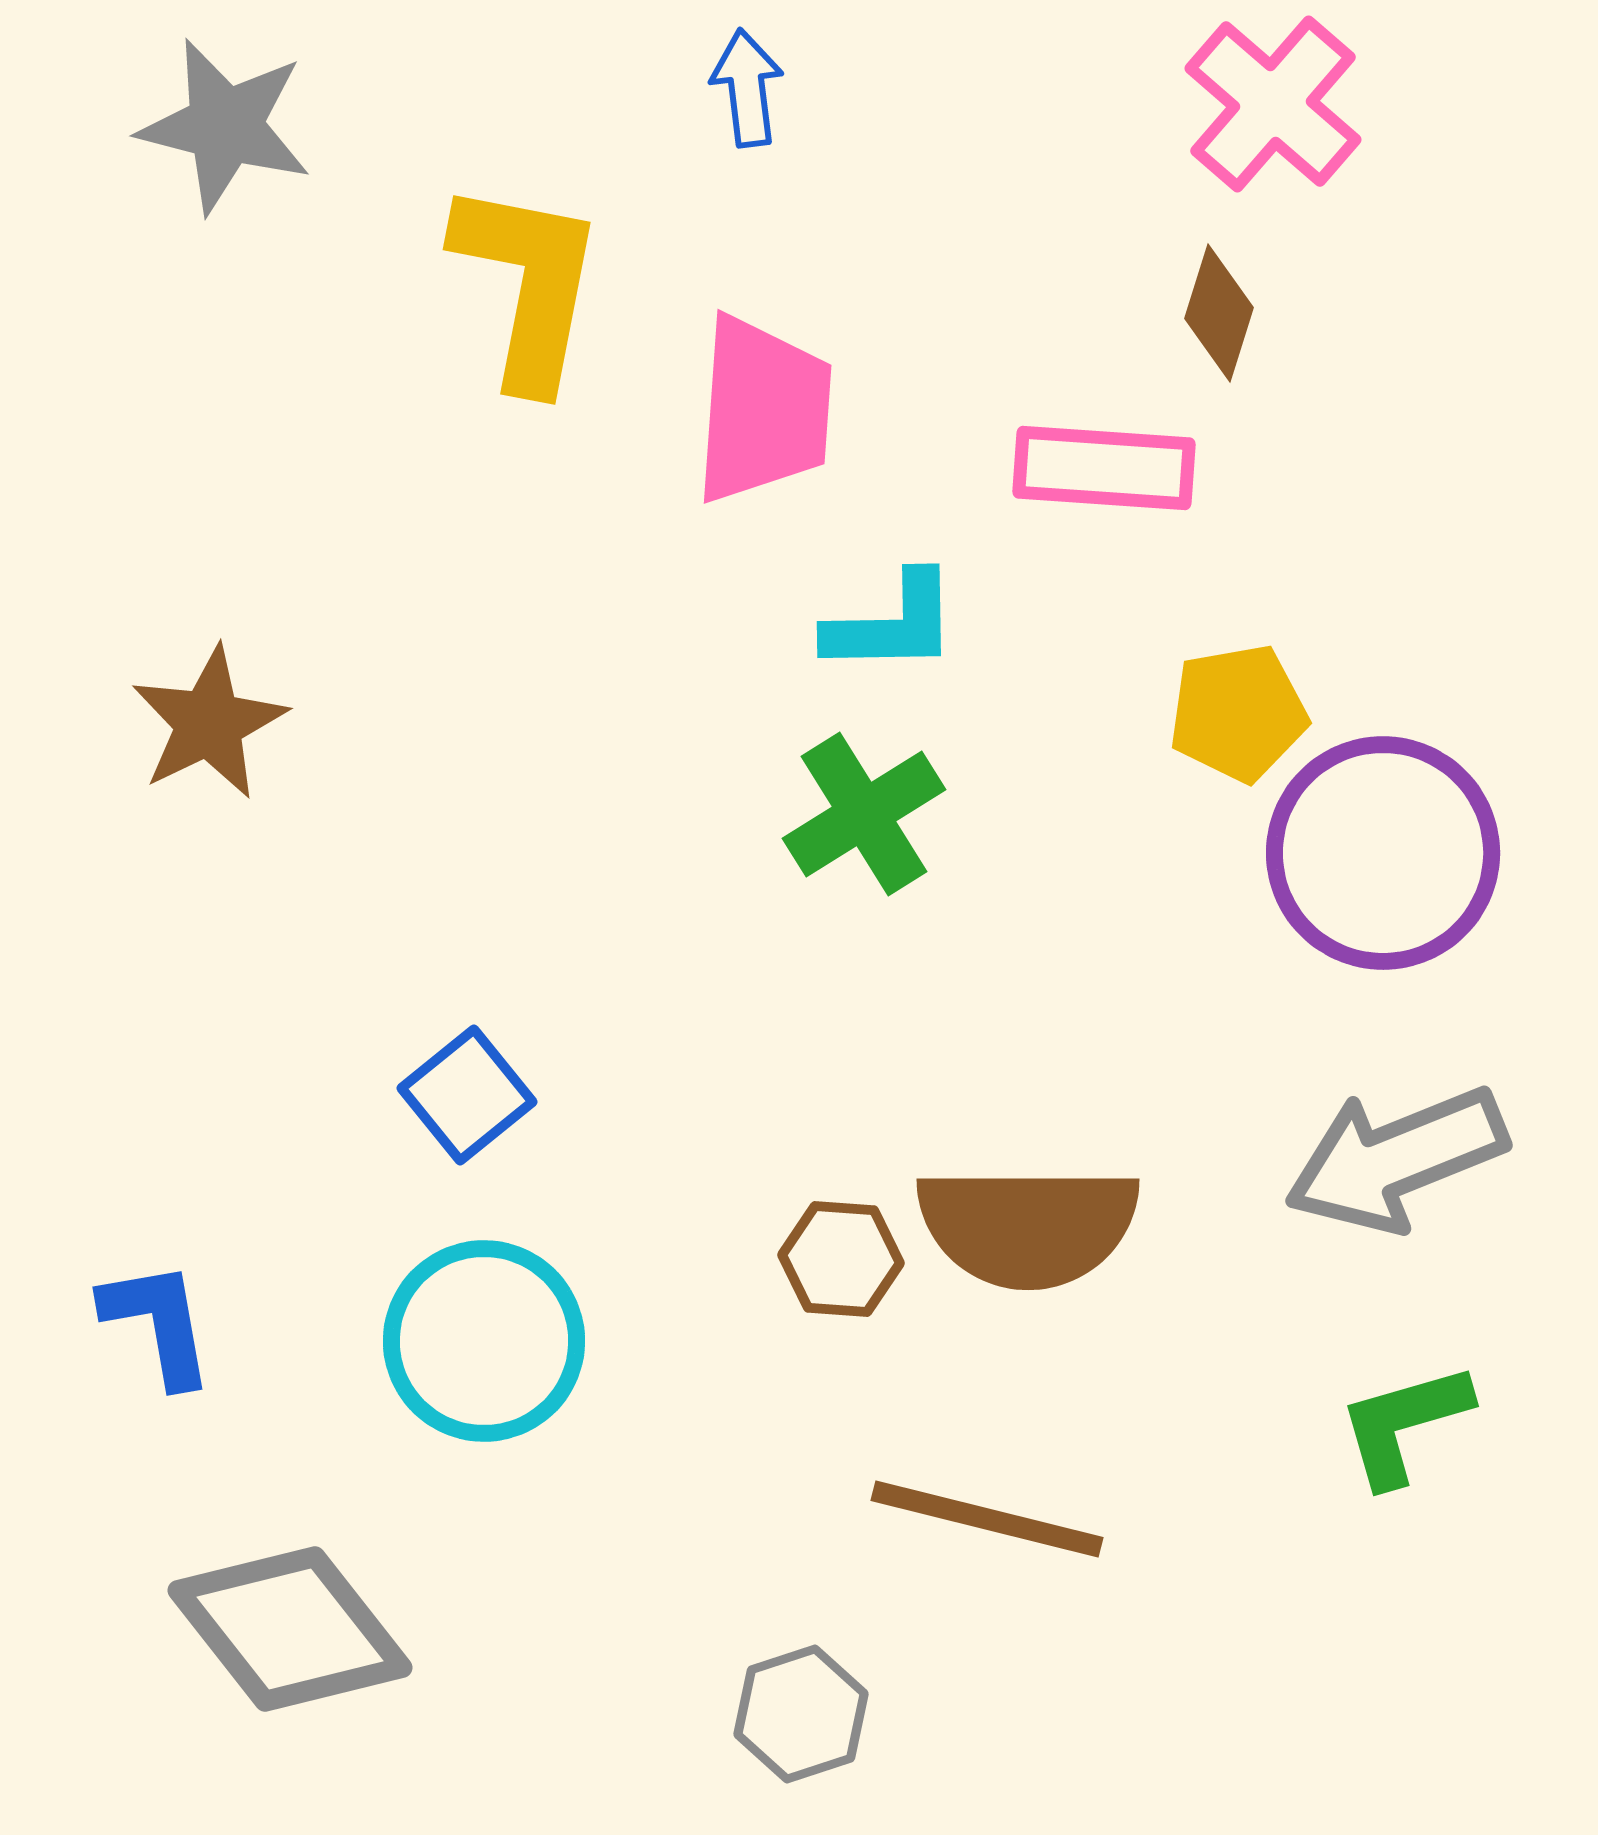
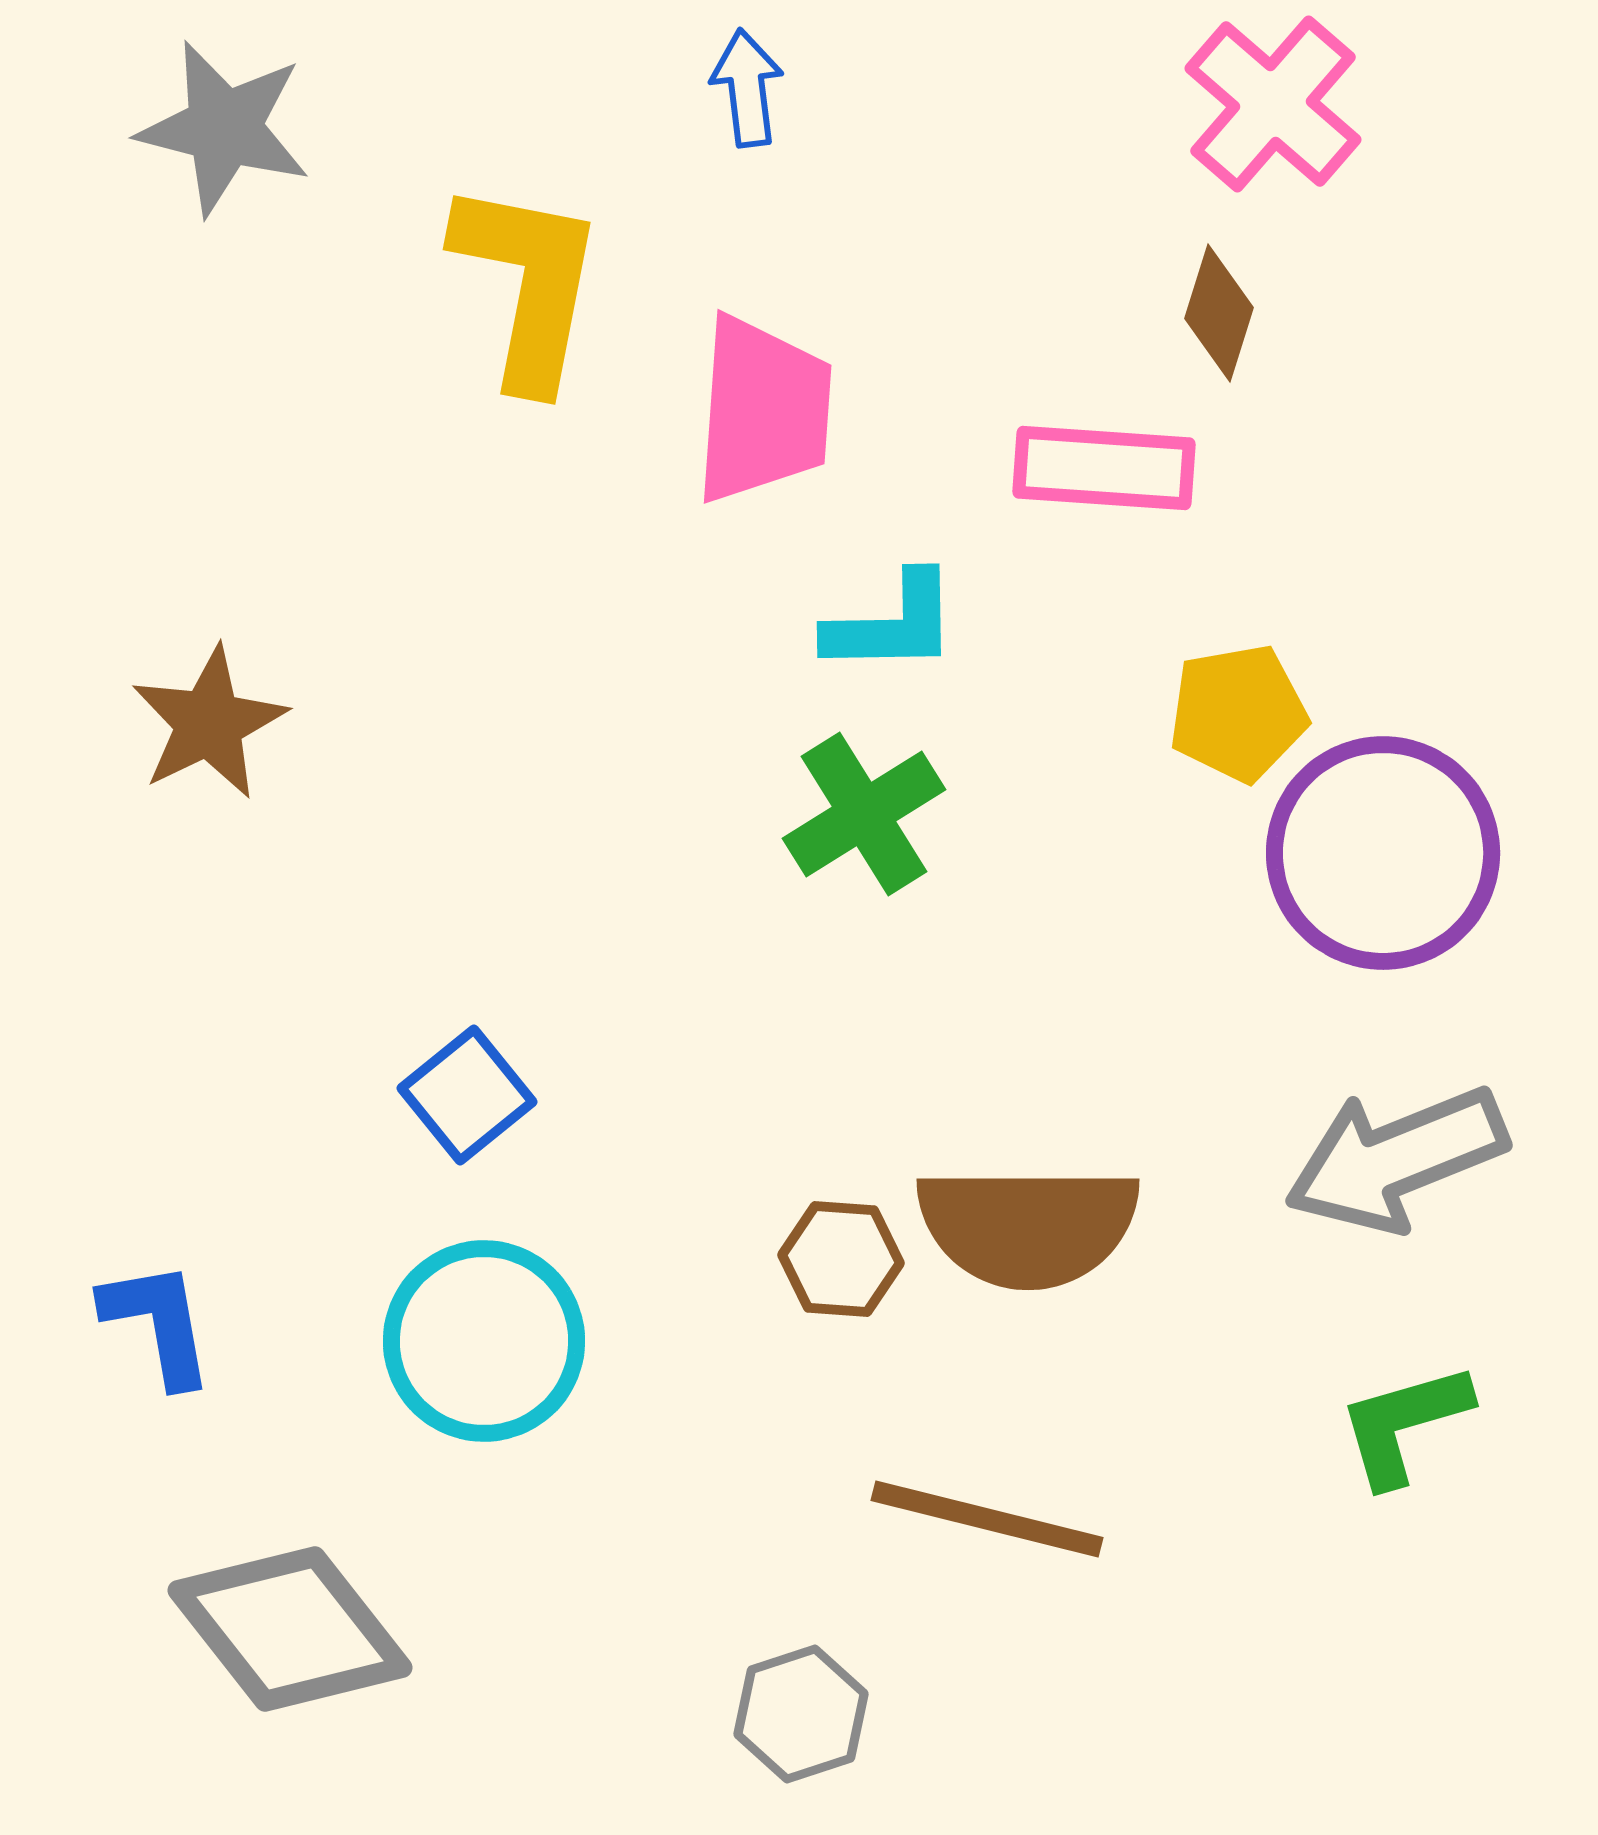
gray star: moved 1 px left, 2 px down
